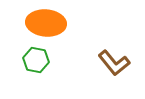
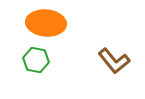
brown L-shape: moved 2 px up
